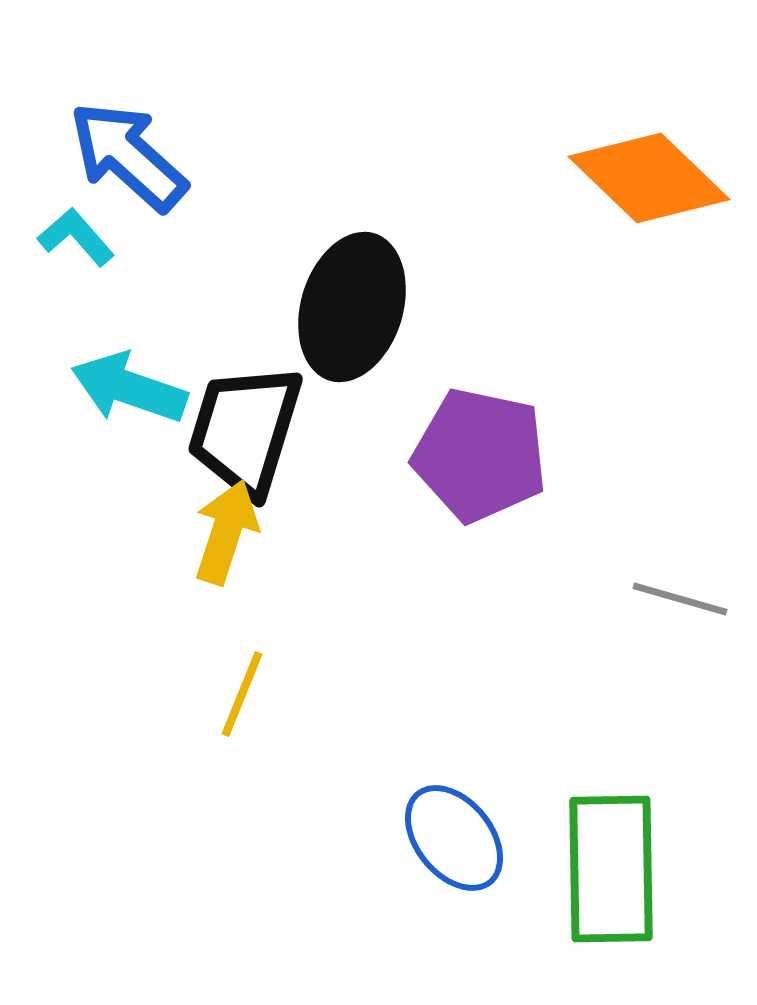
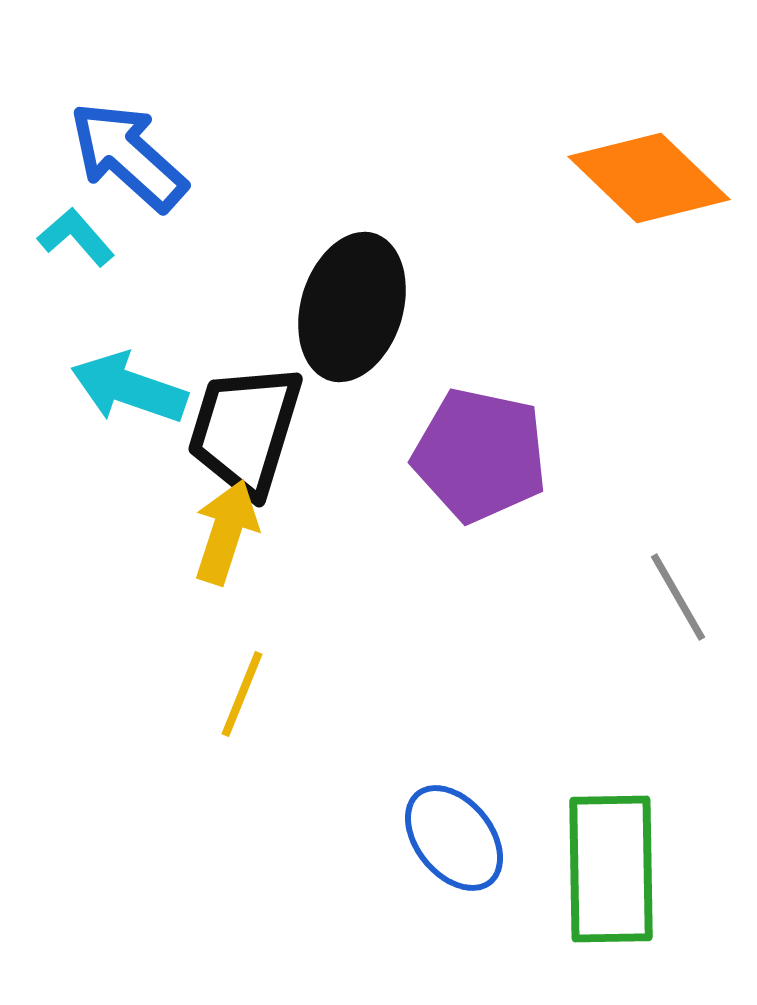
gray line: moved 2 px left, 2 px up; rotated 44 degrees clockwise
